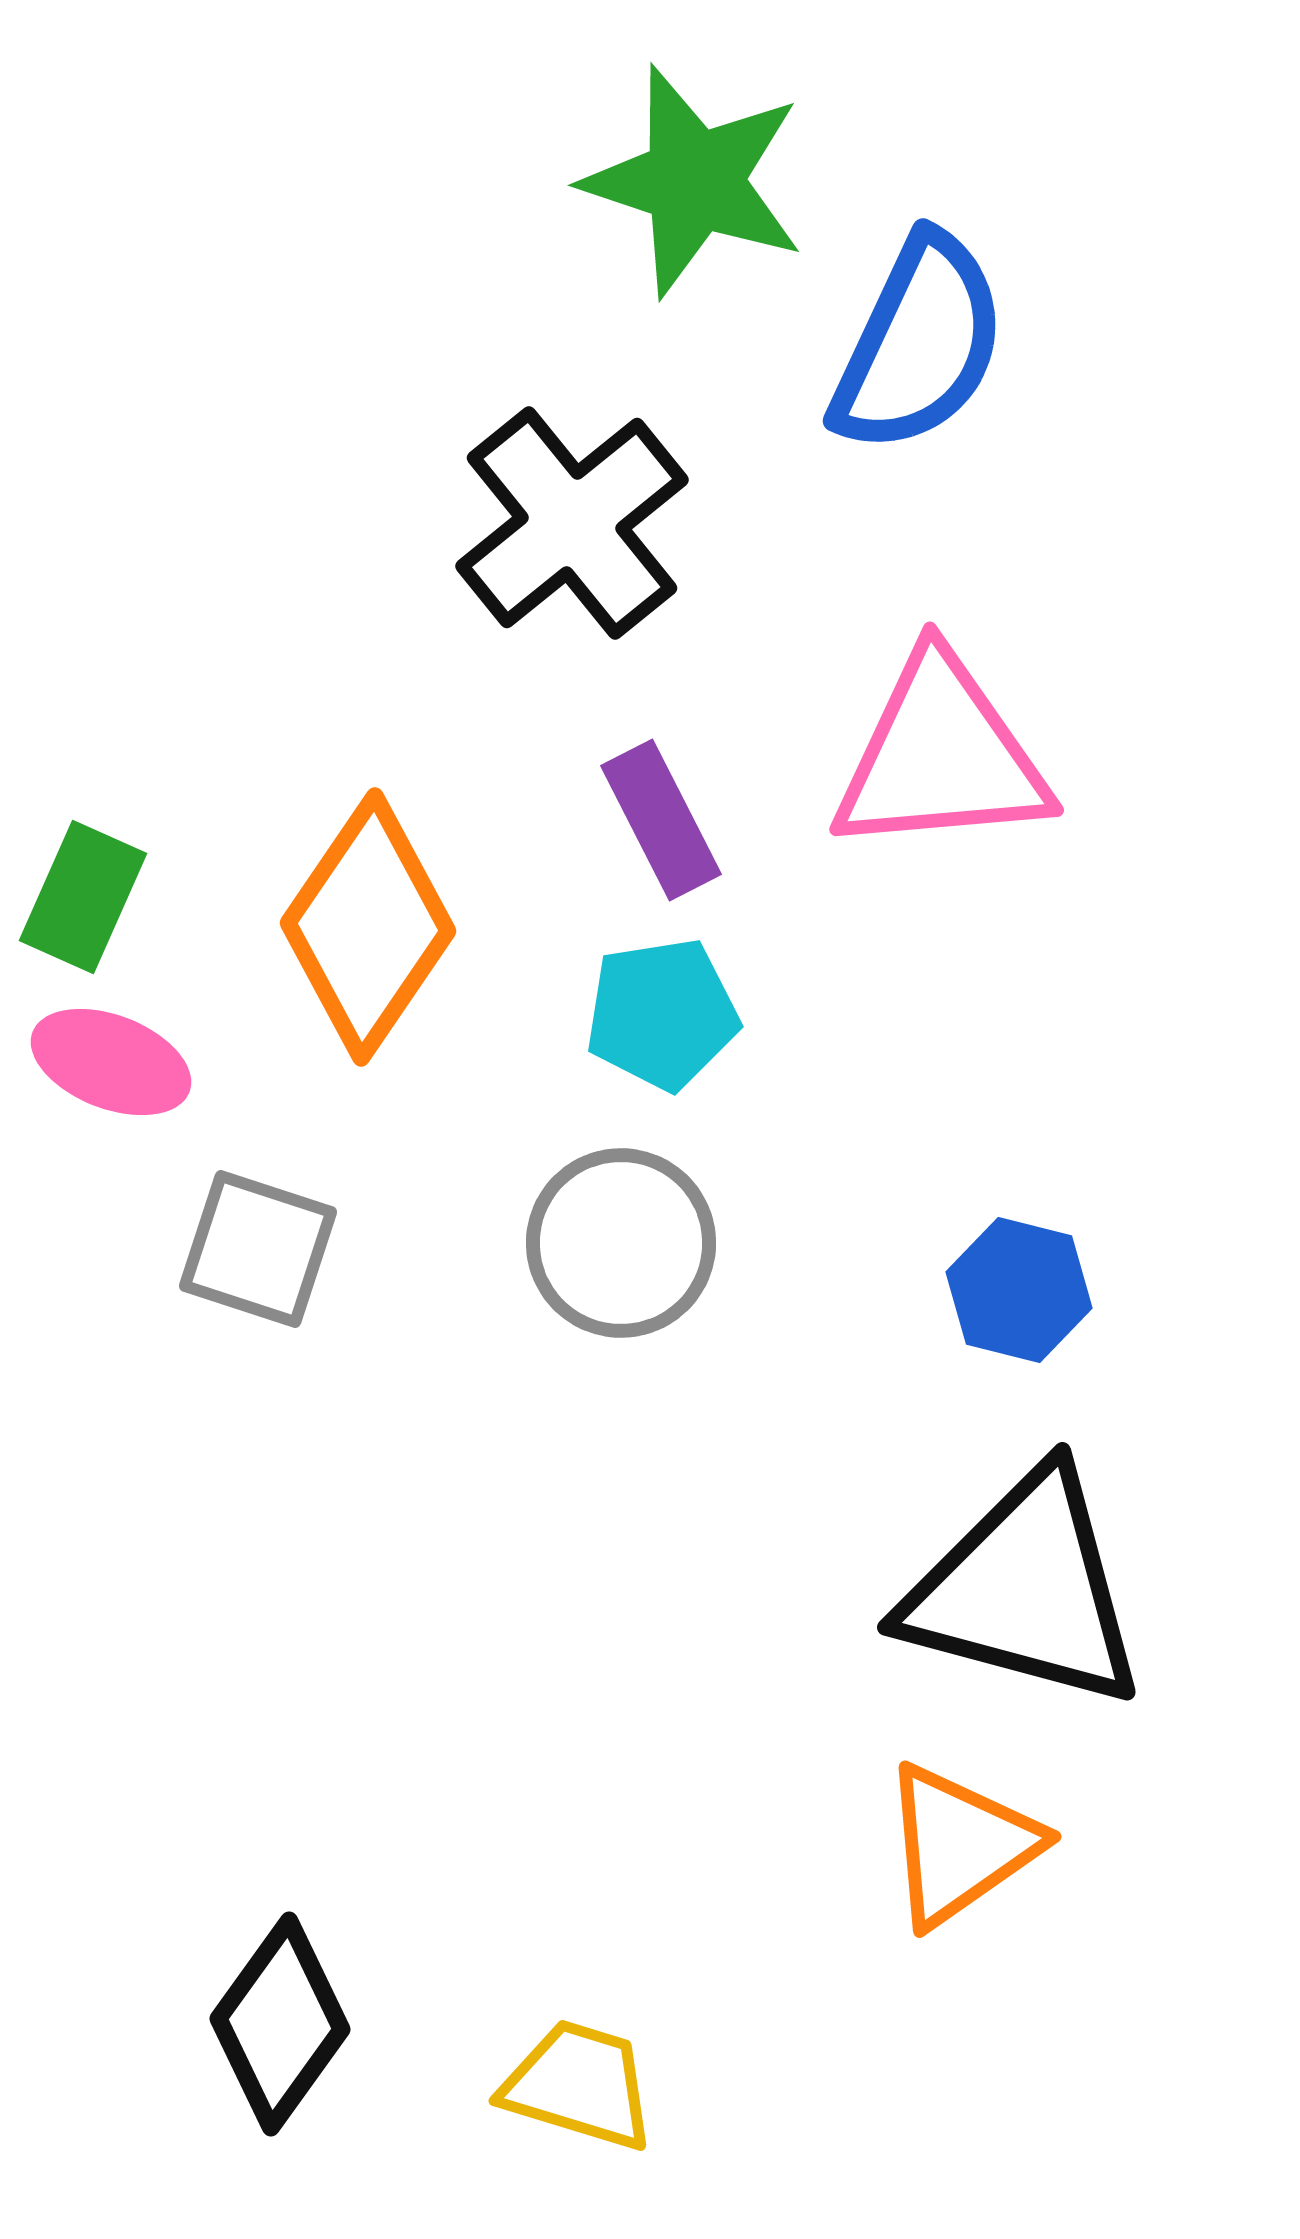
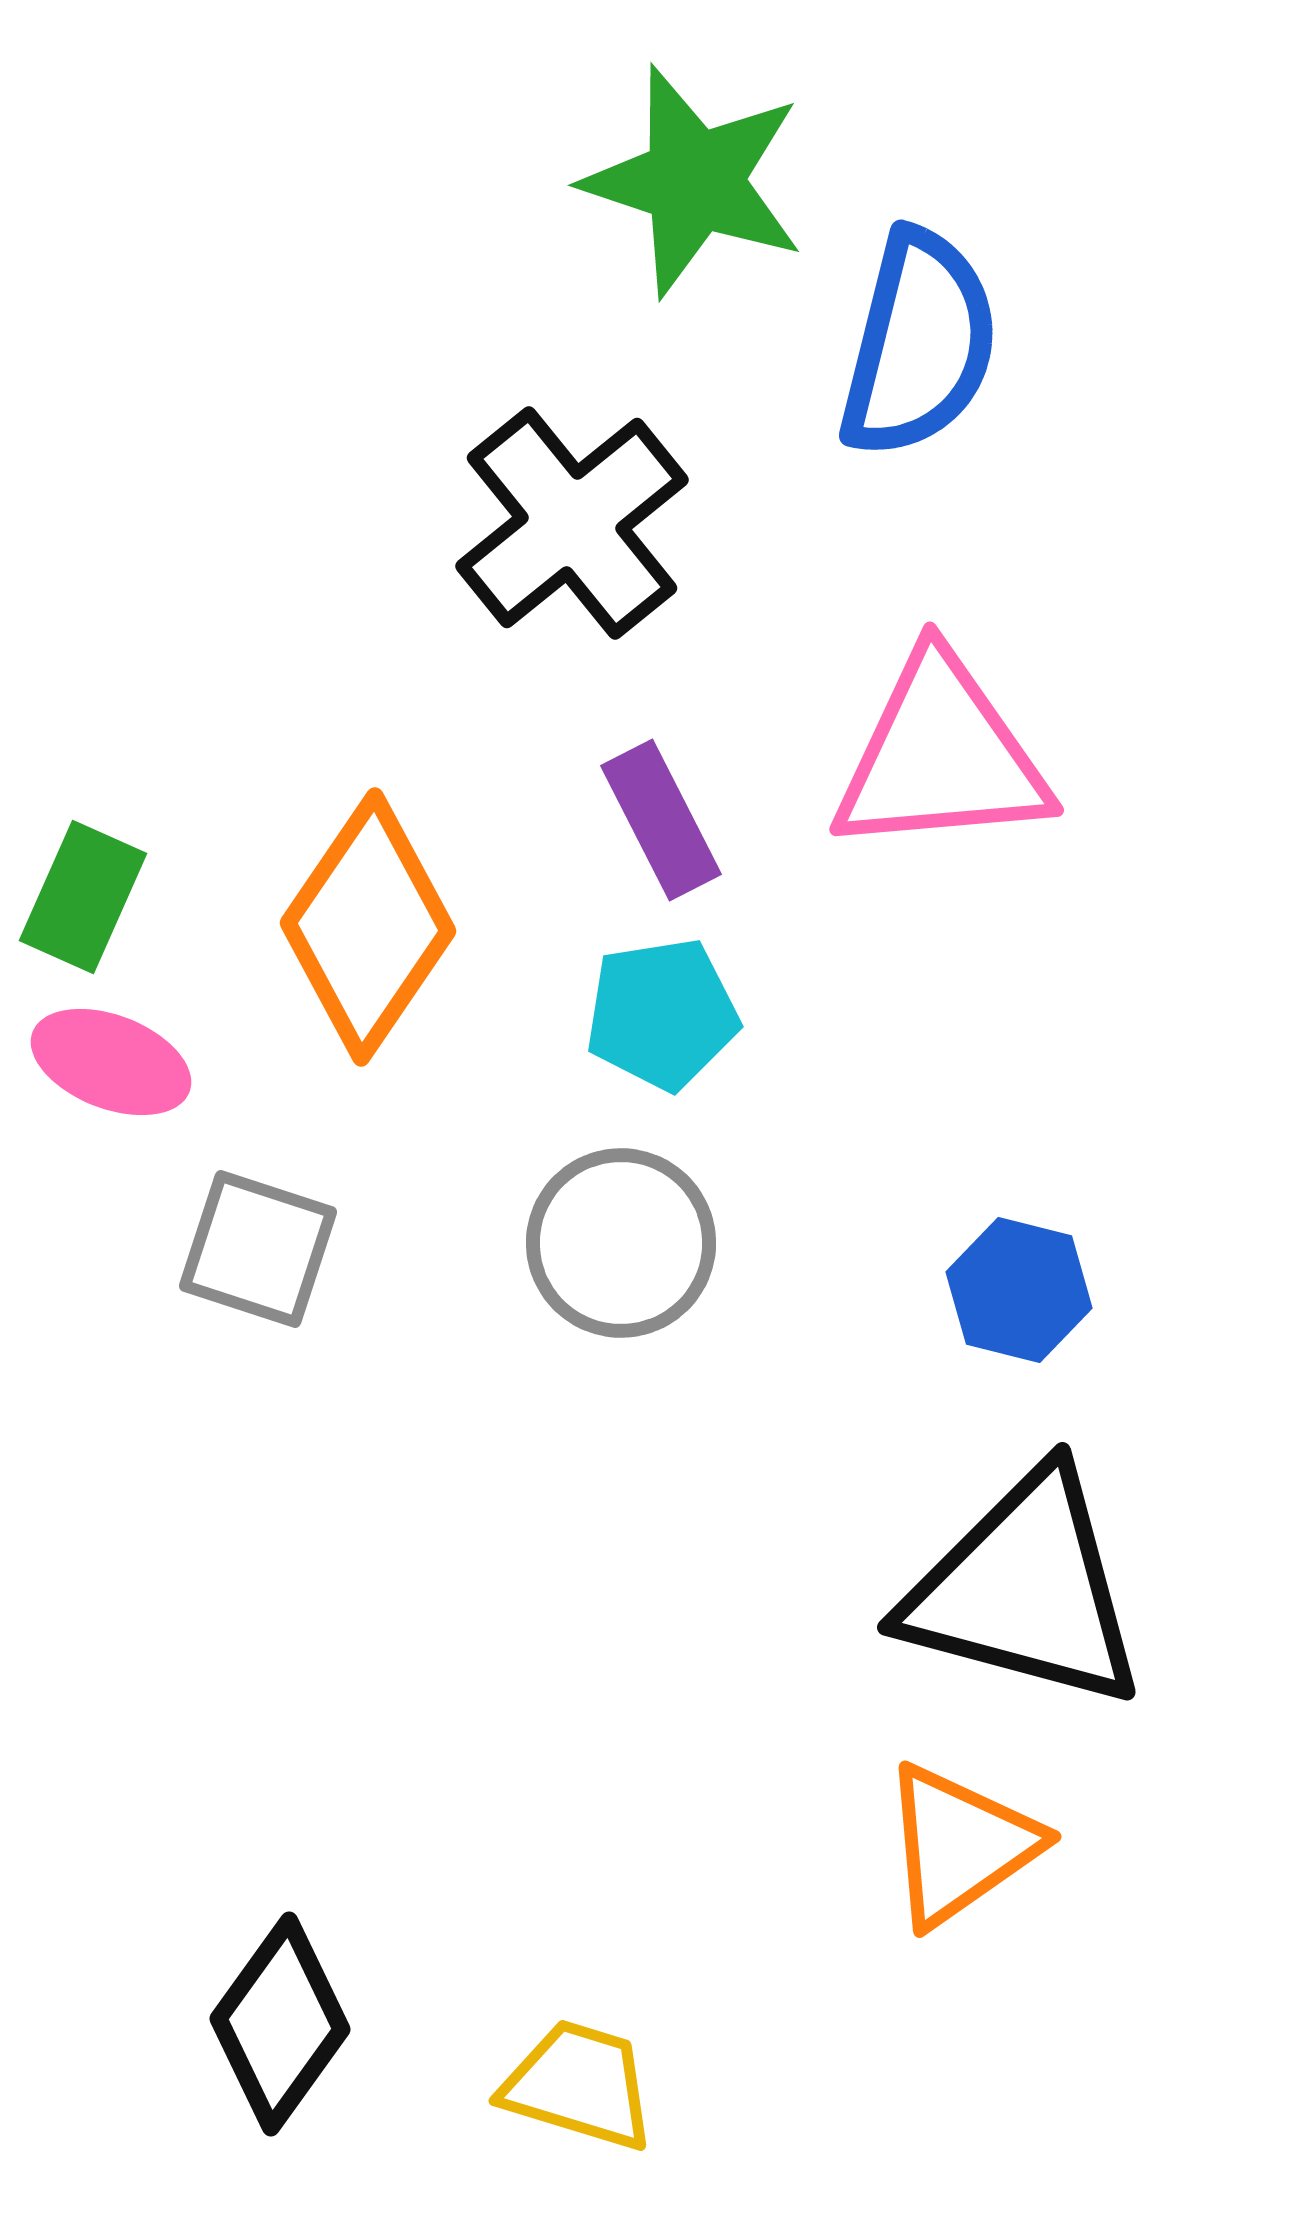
blue semicircle: rotated 11 degrees counterclockwise
